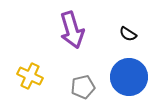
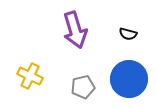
purple arrow: moved 3 px right
black semicircle: rotated 18 degrees counterclockwise
blue circle: moved 2 px down
